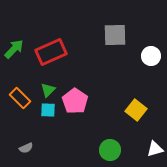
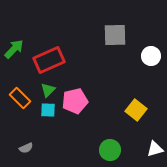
red rectangle: moved 2 px left, 8 px down
pink pentagon: rotated 25 degrees clockwise
